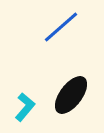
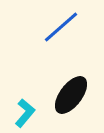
cyan L-shape: moved 6 px down
